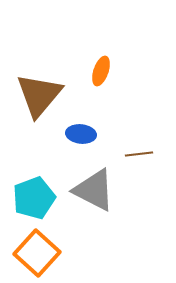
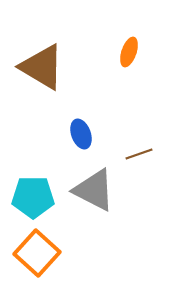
orange ellipse: moved 28 px right, 19 px up
brown triangle: moved 3 px right, 28 px up; rotated 39 degrees counterclockwise
blue ellipse: rotated 64 degrees clockwise
brown line: rotated 12 degrees counterclockwise
cyan pentagon: moved 1 px left, 1 px up; rotated 21 degrees clockwise
